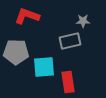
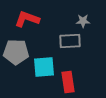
red L-shape: moved 3 px down
gray rectangle: rotated 10 degrees clockwise
